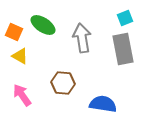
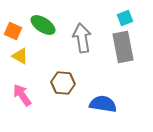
orange square: moved 1 px left, 1 px up
gray rectangle: moved 2 px up
